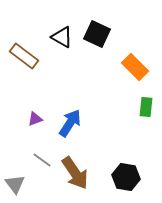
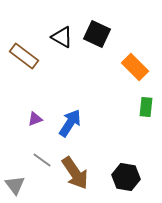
gray triangle: moved 1 px down
